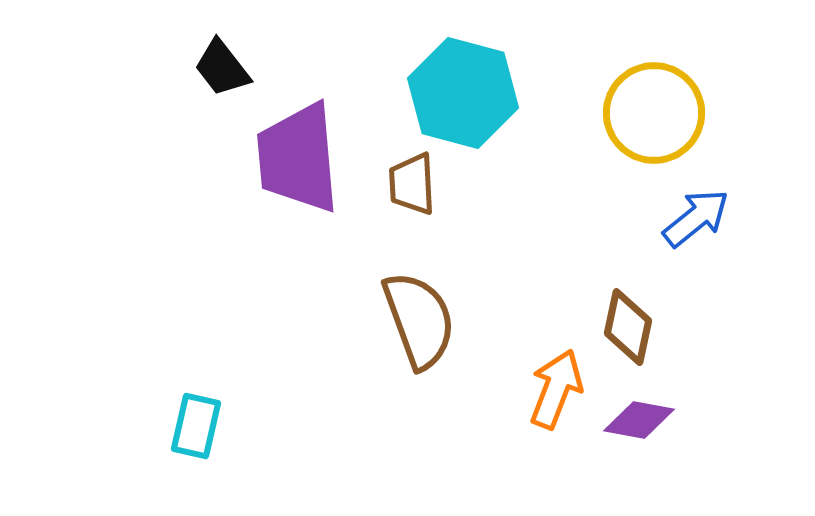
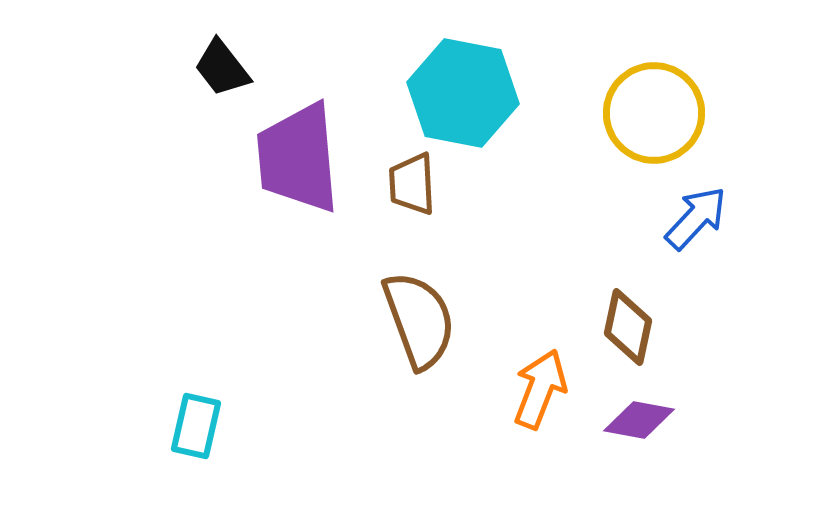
cyan hexagon: rotated 4 degrees counterclockwise
blue arrow: rotated 8 degrees counterclockwise
orange arrow: moved 16 px left
